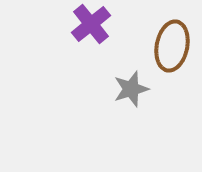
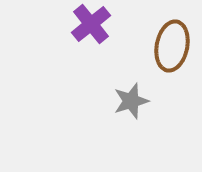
gray star: moved 12 px down
